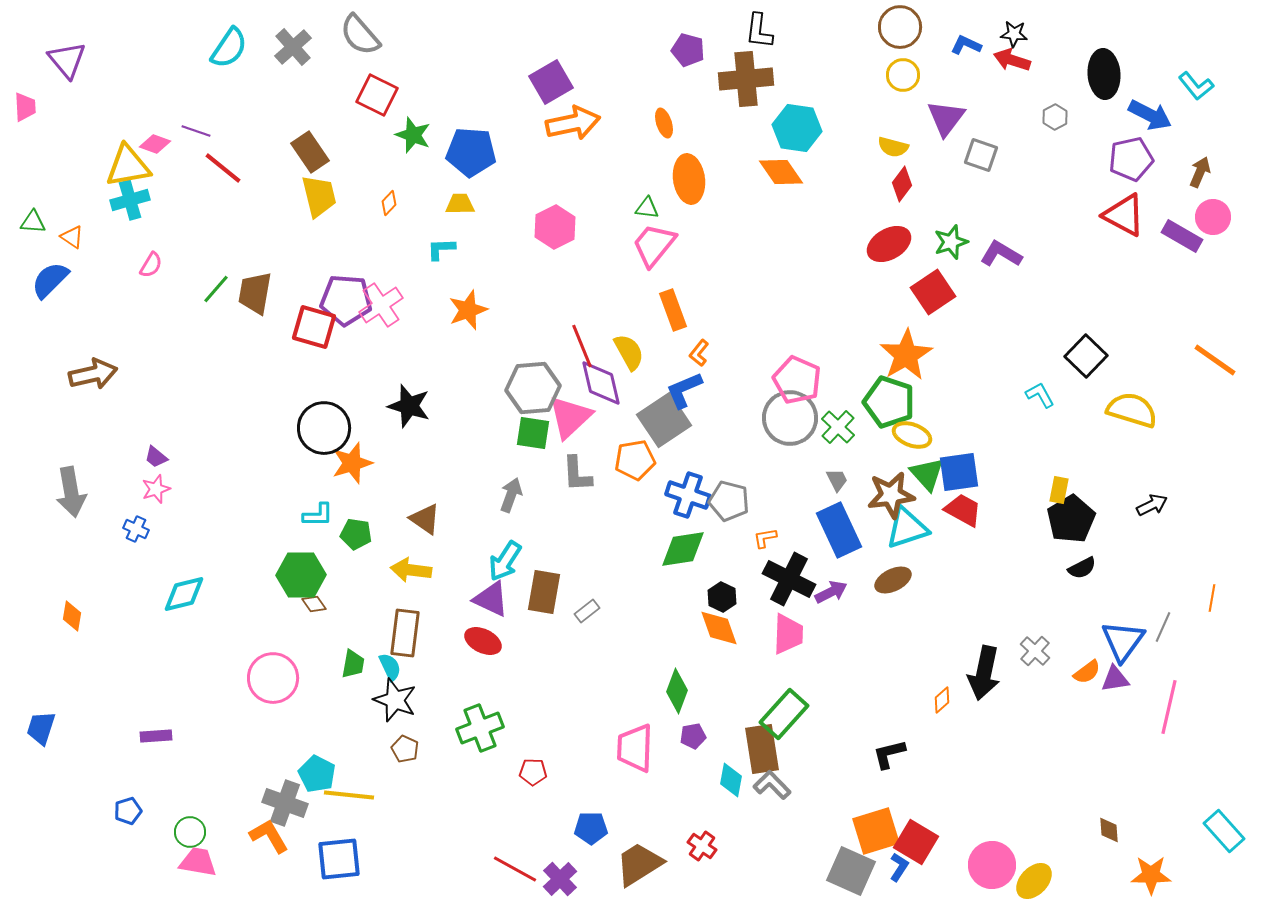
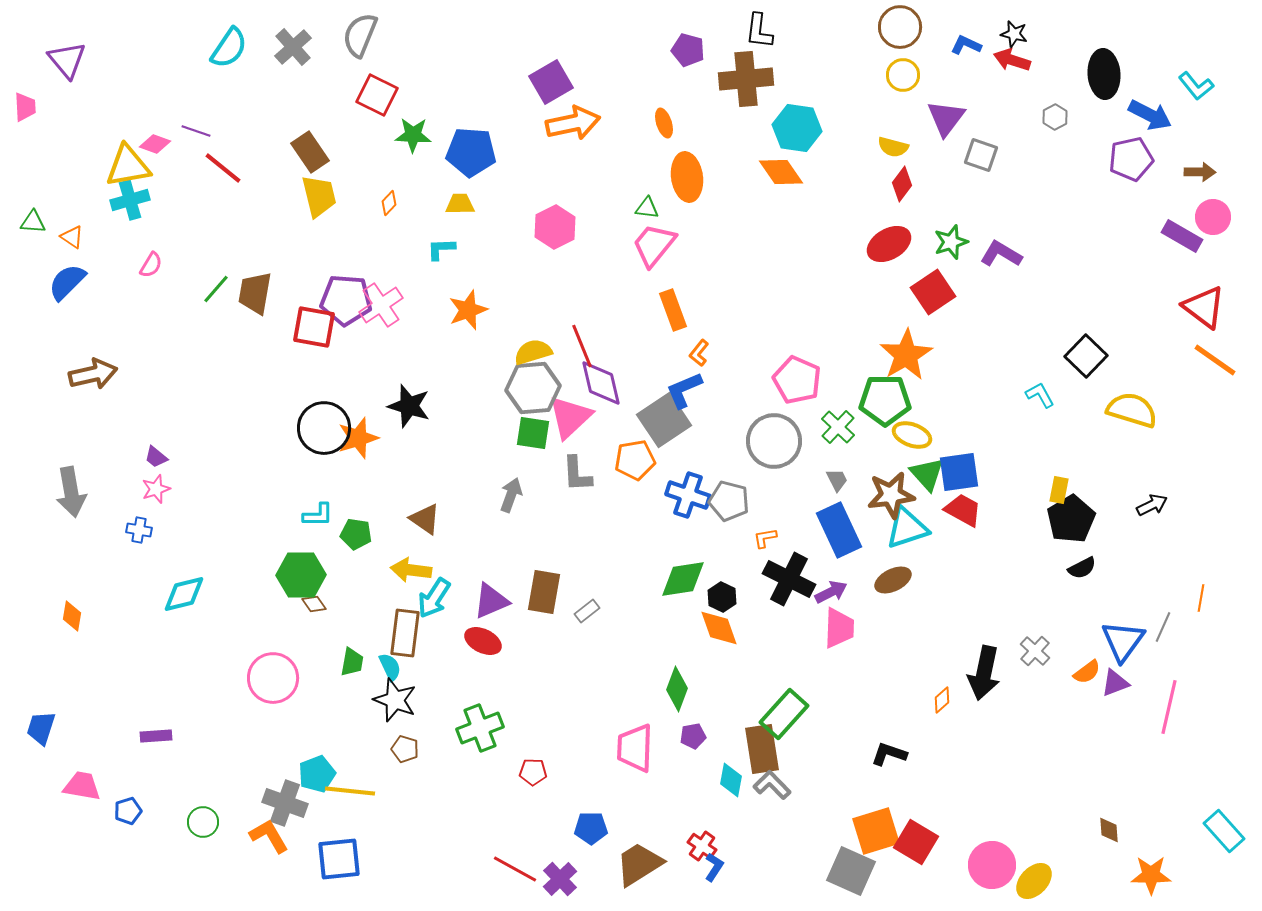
black star at (1014, 34): rotated 8 degrees clockwise
gray semicircle at (360, 35): rotated 63 degrees clockwise
green star at (413, 135): rotated 18 degrees counterclockwise
brown arrow at (1200, 172): rotated 68 degrees clockwise
orange ellipse at (689, 179): moved 2 px left, 2 px up
red triangle at (1124, 215): moved 80 px right, 92 px down; rotated 9 degrees clockwise
blue semicircle at (50, 280): moved 17 px right, 2 px down
red square at (314, 327): rotated 6 degrees counterclockwise
yellow semicircle at (629, 352): moved 96 px left; rotated 78 degrees counterclockwise
green pentagon at (889, 402): moved 4 px left, 2 px up; rotated 18 degrees counterclockwise
gray circle at (790, 418): moved 16 px left, 23 px down
orange star at (352, 463): moved 6 px right, 25 px up
blue cross at (136, 529): moved 3 px right, 1 px down; rotated 15 degrees counterclockwise
green diamond at (683, 549): moved 30 px down
cyan arrow at (505, 561): moved 71 px left, 37 px down
orange line at (1212, 598): moved 11 px left
purple triangle at (491, 599): moved 2 px down; rotated 48 degrees counterclockwise
pink trapezoid at (788, 634): moved 51 px right, 6 px up
green trapezoid at (353, 664): moved 1 px left, 2 px up
purple triangle at (1115, 679): moved 4 px down; rotated 12 degrees counterclockwise
green diamond at (677, 691): moved 2 px up
brown pentagon at (405, 749): rotated 8 degrees counterclockwise
black L-shape at (889, 754): rotated 33 degrees clockwise
cyan pentagon at (317, 774): rotated 24 degrees clockwise
yellow line at (349, 795): moved 1 px right, 4 px up
green circle at (190, 832): moved 13 px right, 10 px up
pink trapezoid at (198, 862): moved 116 px left, 76 px up
blue L-shape at (899, 867): moved 185 px left
